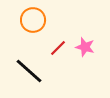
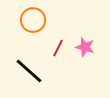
red line: rotated 18 degrees counterclockwise
